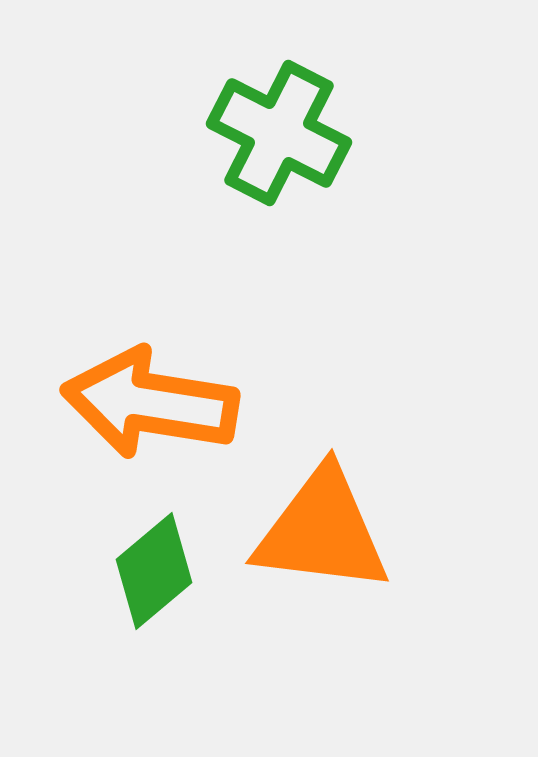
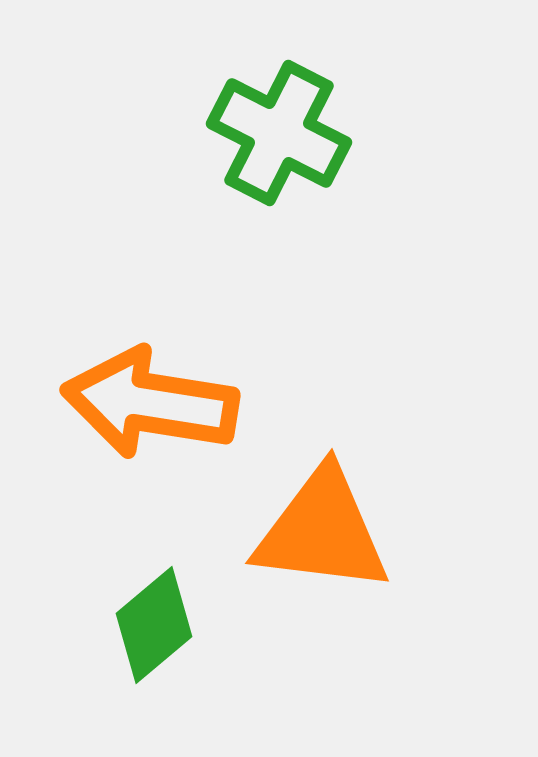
green diamond: moved 54 px down
